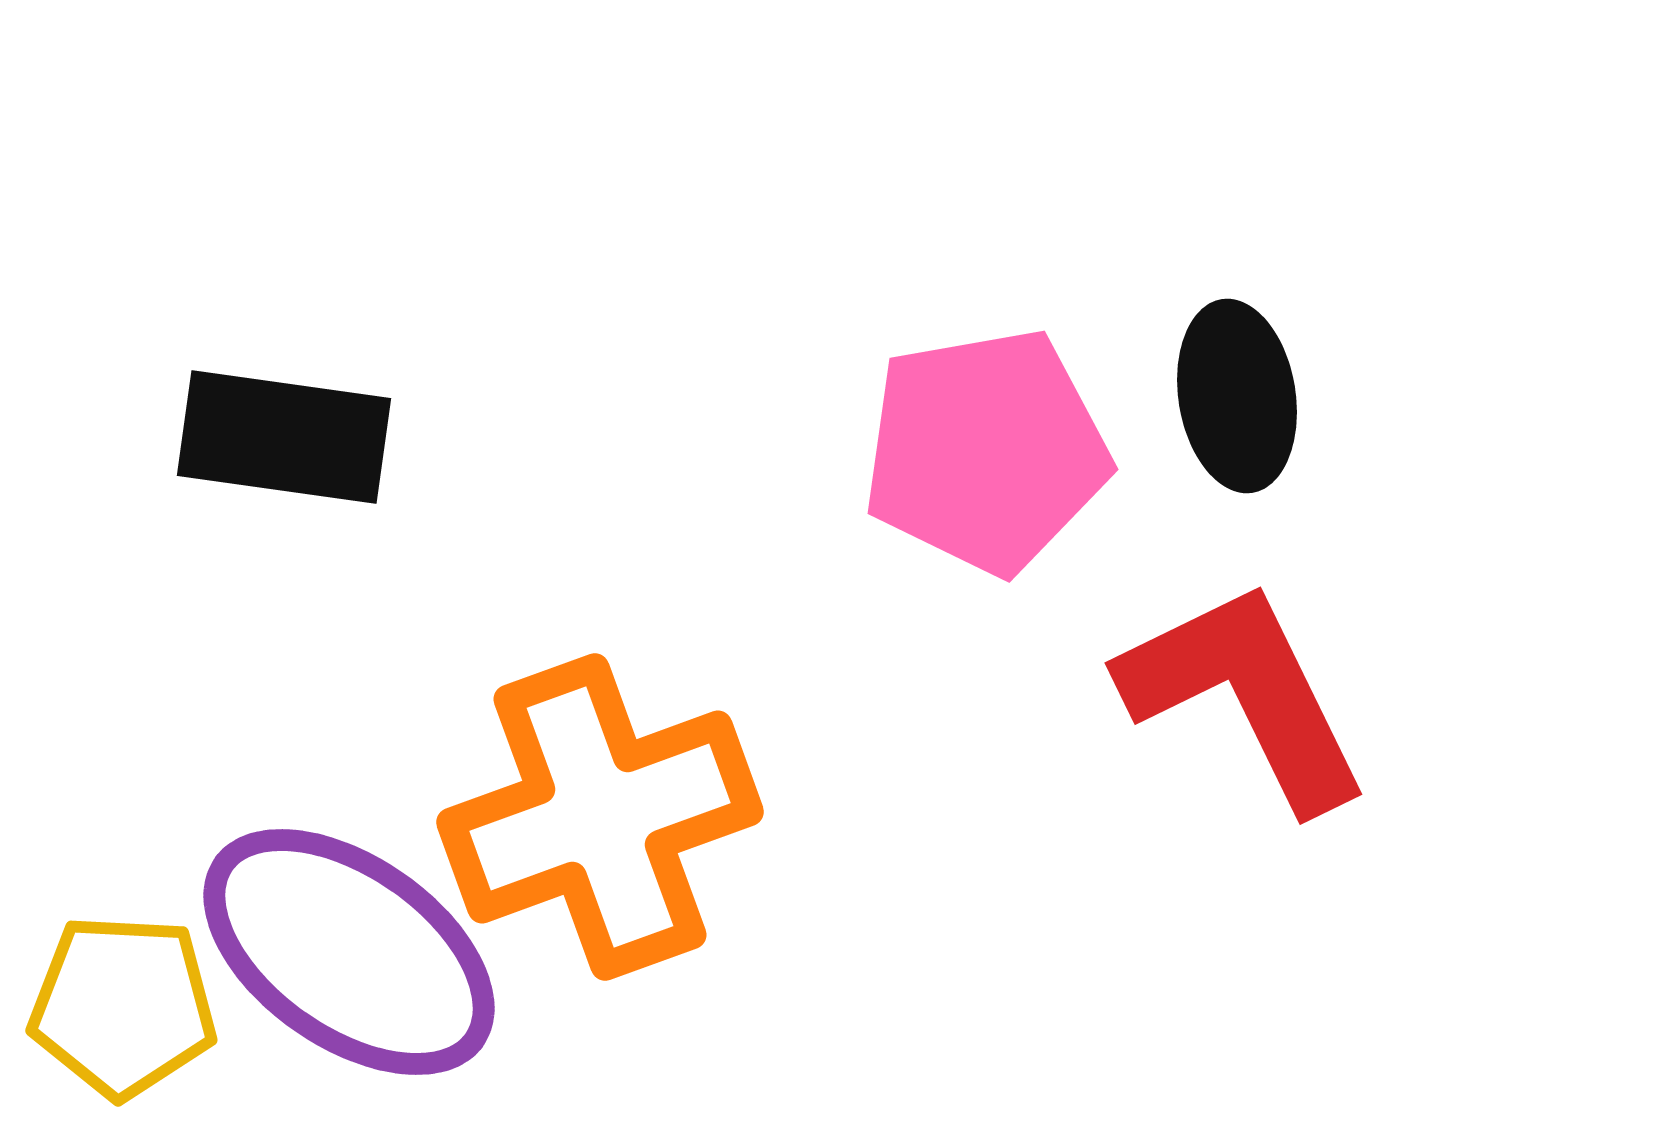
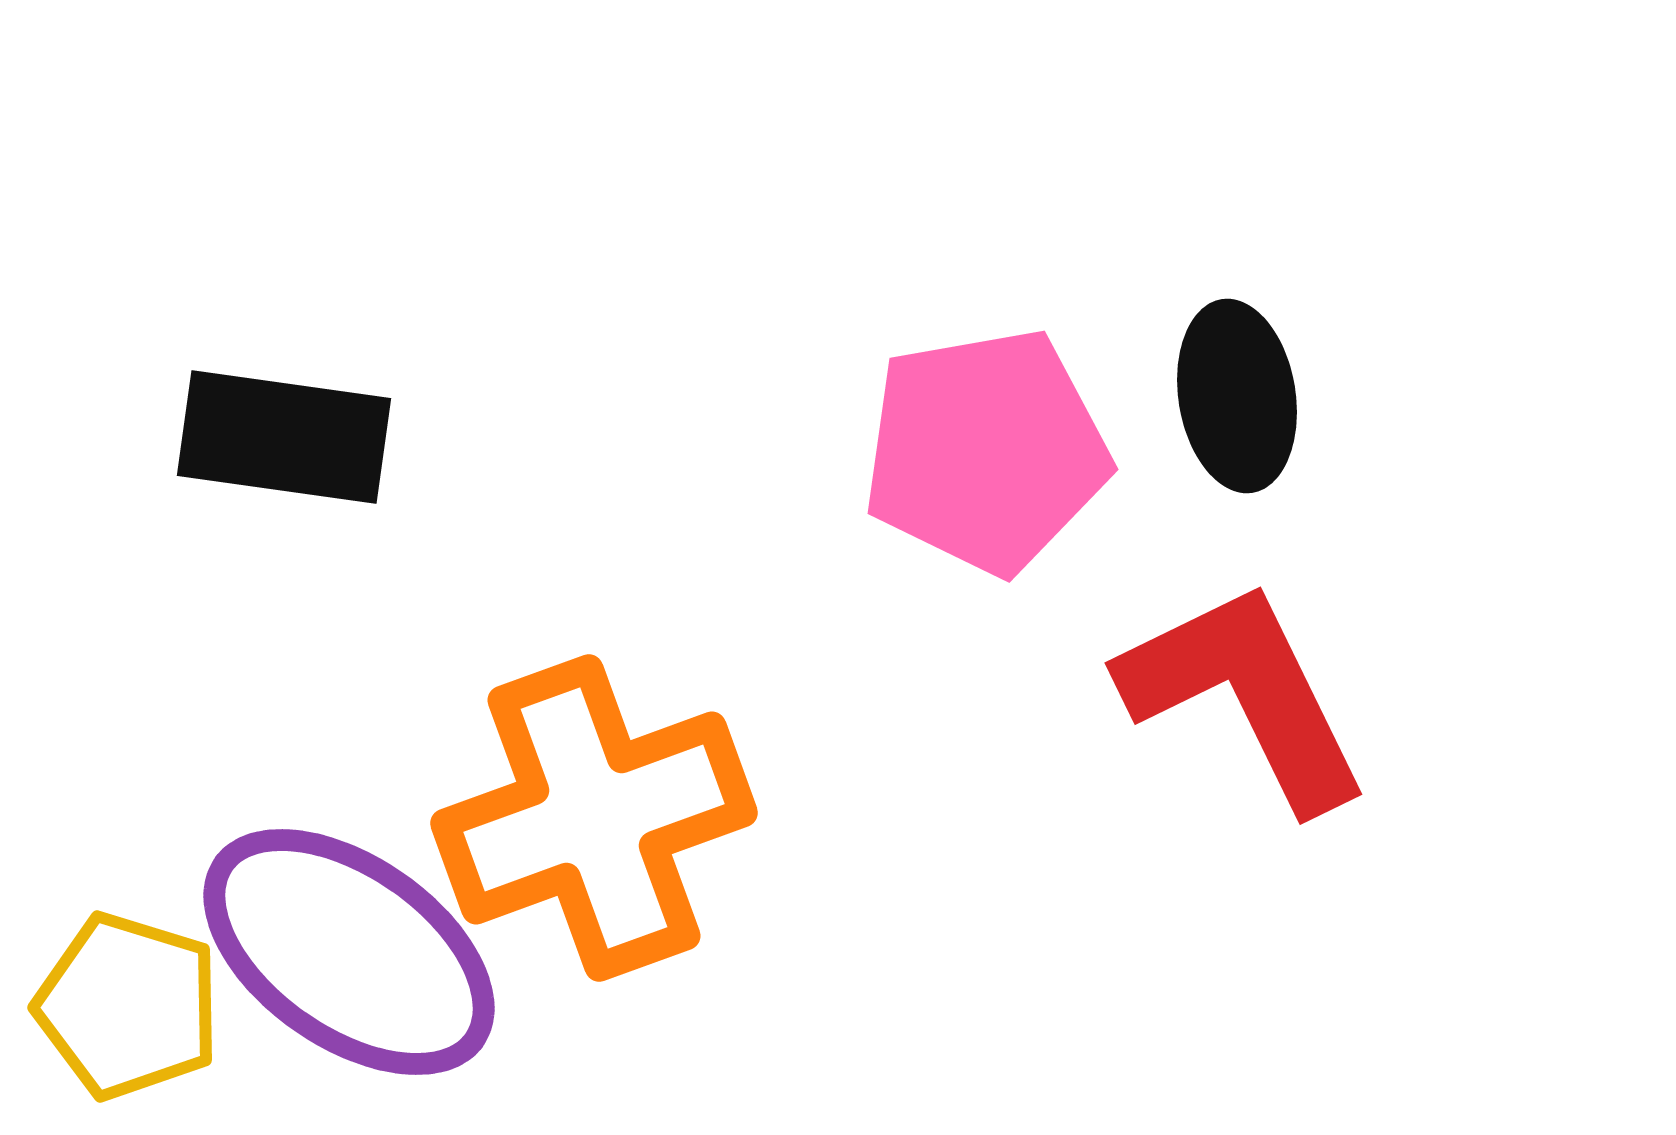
orange cross: moved 6 px left, 1 px down
yellow pentagon: moved 5 px right; rotated 14 degrees clockwise
